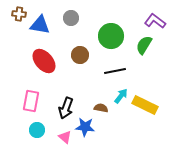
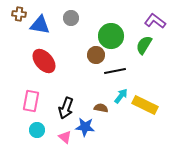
brown circle: moved 16 px right
